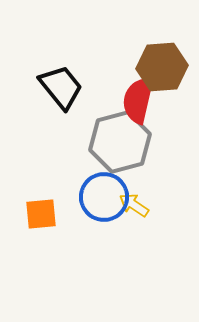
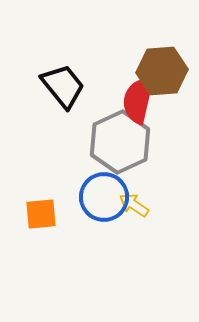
brown hexagon: moved 4 px down
black trapezoid: moved 2 px right, 1 px up
gray hexagon: rotated 10 degrees counterclockwise
